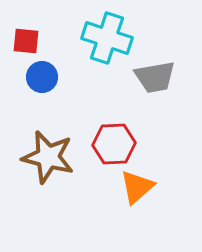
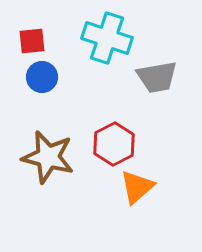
red square: moved 6 px right; rotated 12 degrees counterclockwise
gray trapezoid: moved 2 px right
red hexagon: rotated 24 degrees counterclockwise
